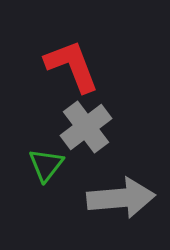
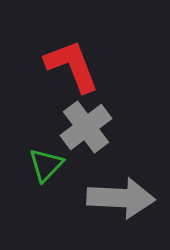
green triangle: rotated 6 degrees clockwise
gray arrow: rotated 8 degrees clockwise
